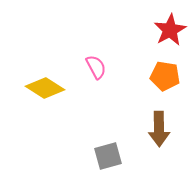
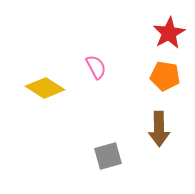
red star: moved 1 px left, 3 px down
